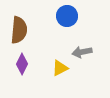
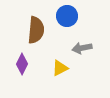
brown semicircle: moved 17 px right
gray arrow: moved 4 px up
